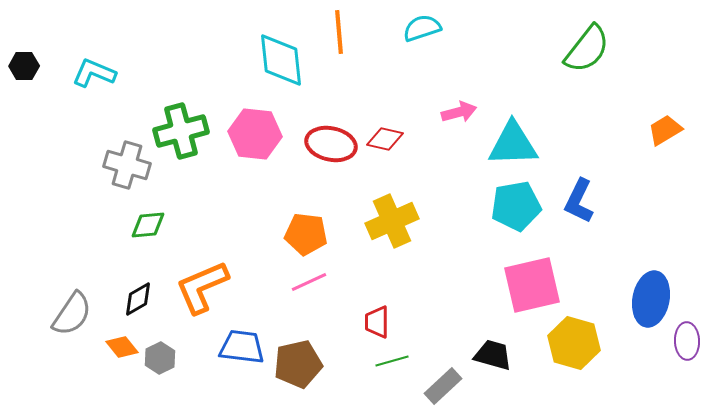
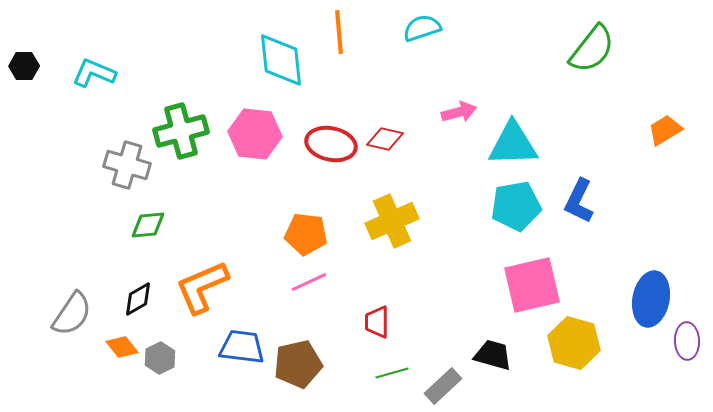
green semicircle: moved 5 px right
green line: moved 12 px down
